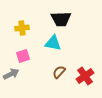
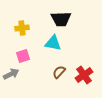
red cross: moved 1 px left, 1 px up
